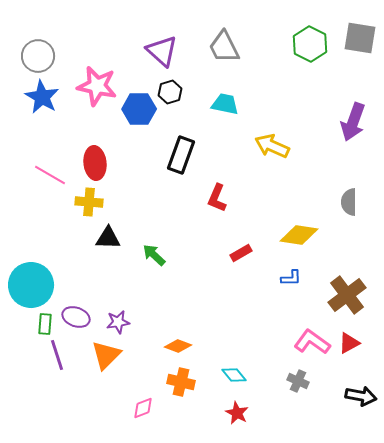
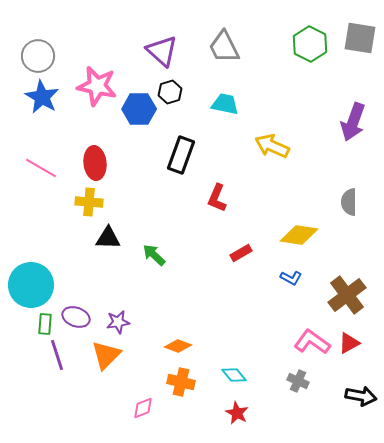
pink line: moved 9 px left, 7 px up
blue L-shape: rotated 30 degrees clockwise
